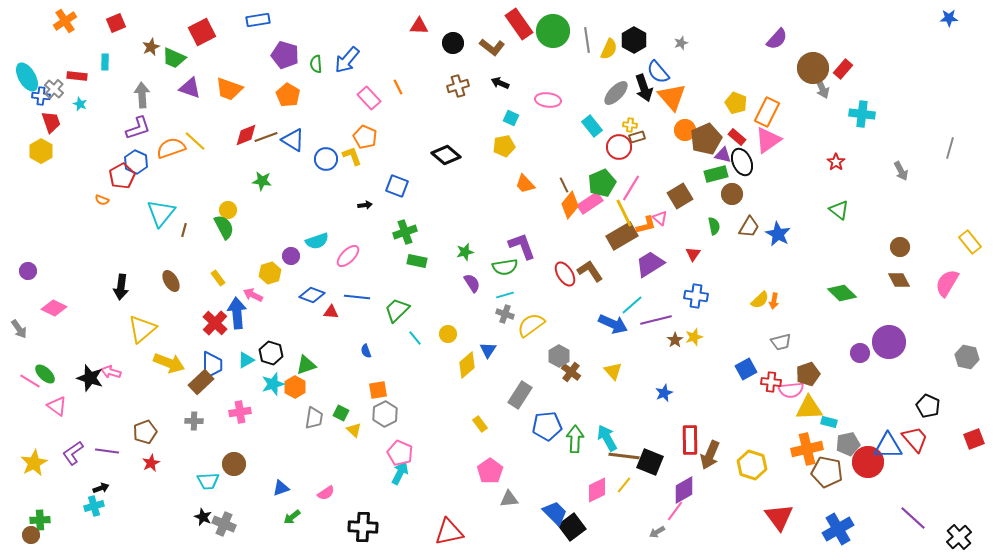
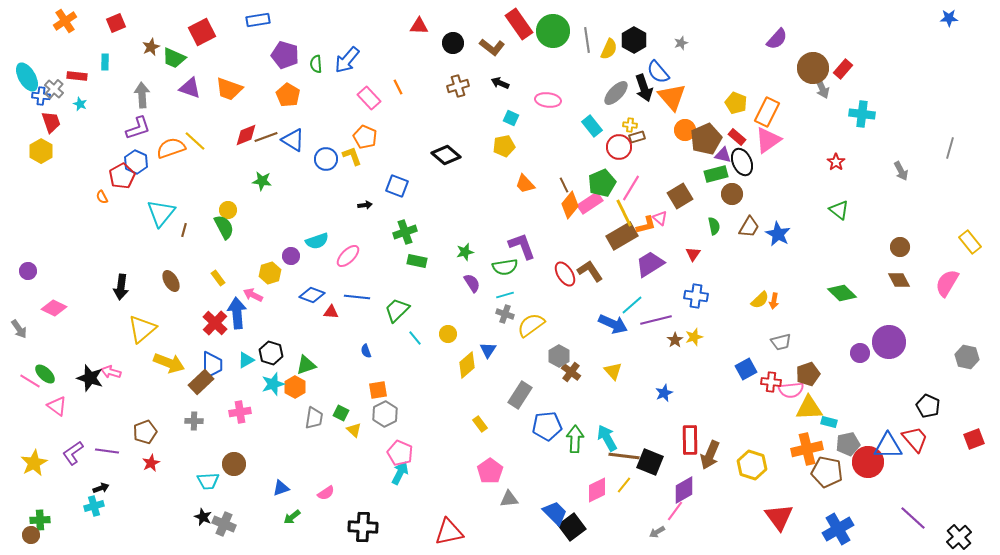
orange semicircle at (102, 200): moved 3 px up; rotated 40 degrees clockwise
